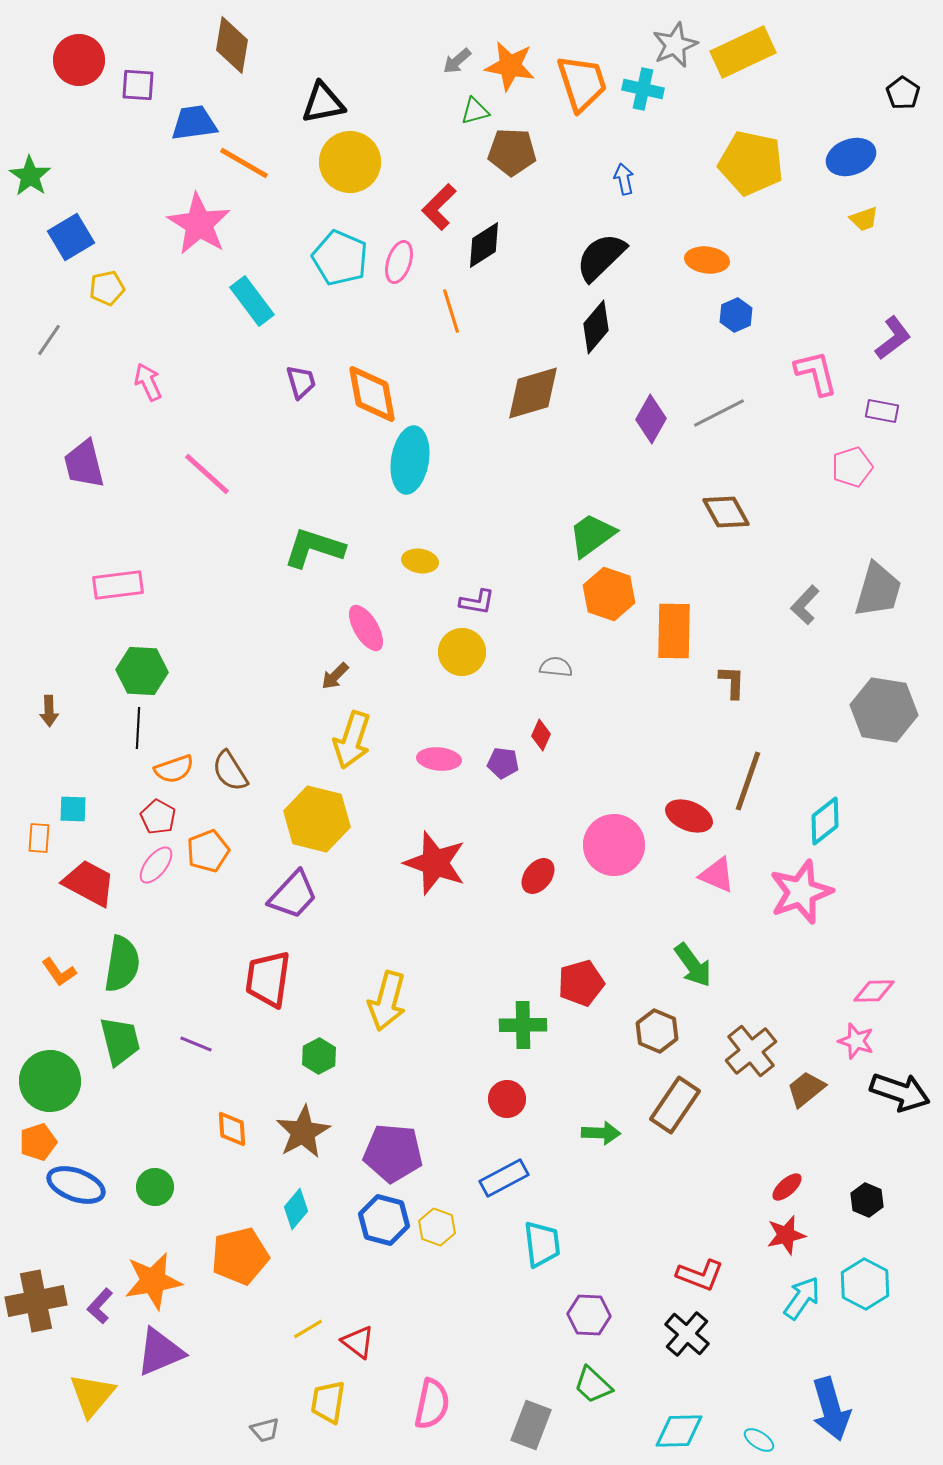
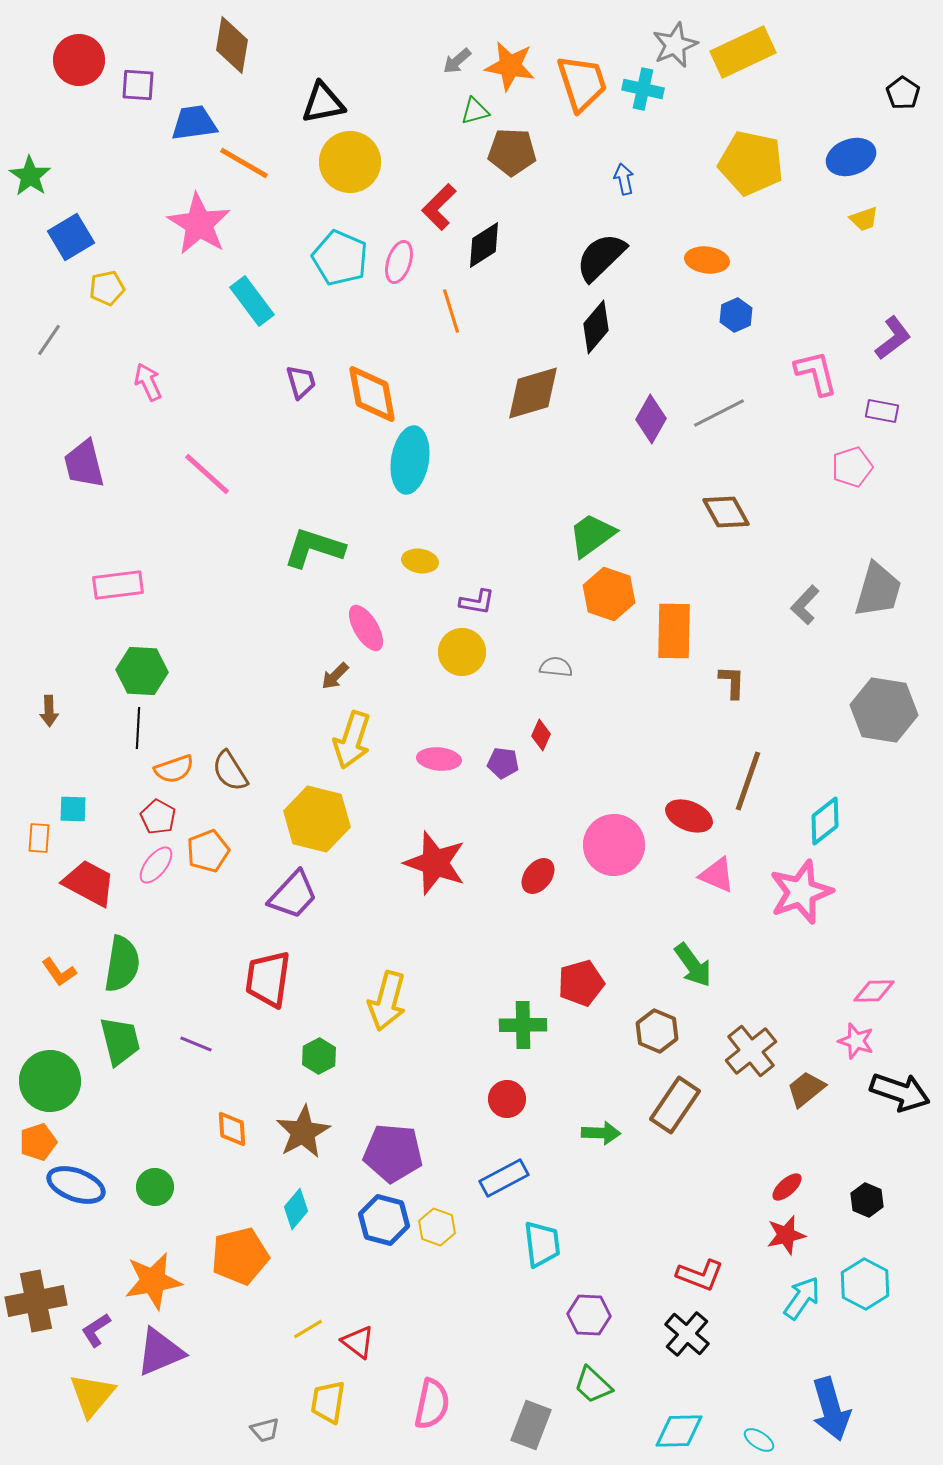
purple L-shape at (100, 1306): moved 4 px left, 24 px down; rotated 15 degrees clockwise
